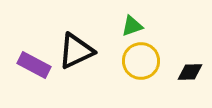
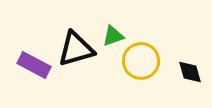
green triangle: moved 19 px left, 10 px down
black triangle: moved 2 px up; rotated 9 degrees clockwise
black diamond: rotated 76 degrees clockwise
